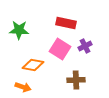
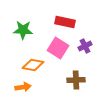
red rectangle: moved 1 px left, 1 px up
green star: moved 4 px right
pink square: moved 2 px left, 1 px up
orange arrow: rotated 28 degrees counterclockwise
